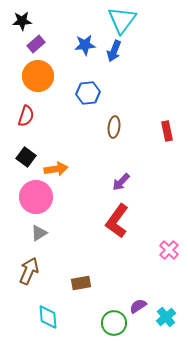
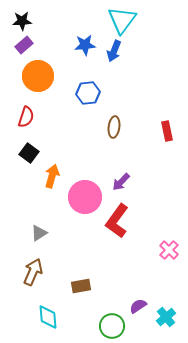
purple rectangle: moved 12 px left, 1 px down
red semicircle: moved 1 px down
black square: moved 3 px right, 4 px up
orange arrow: moved 4 px left, 7 px down; rotated 65 degrees counterclockwise
pink circle: moved 49 px right
brown arrow: moved 4 px right, 1 px down
brown rectangle: moved 3 px down
green circle: moved 2 px left, 3 px down
